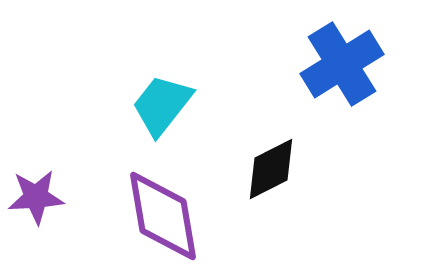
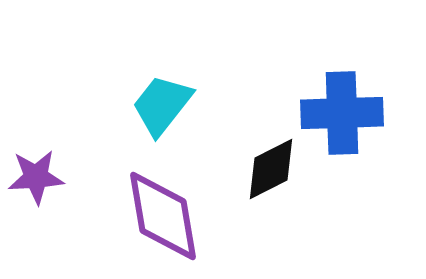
blue cross: moved 49 px down; rotated 30 degrees clockwise
purple star: moved 20 px up
